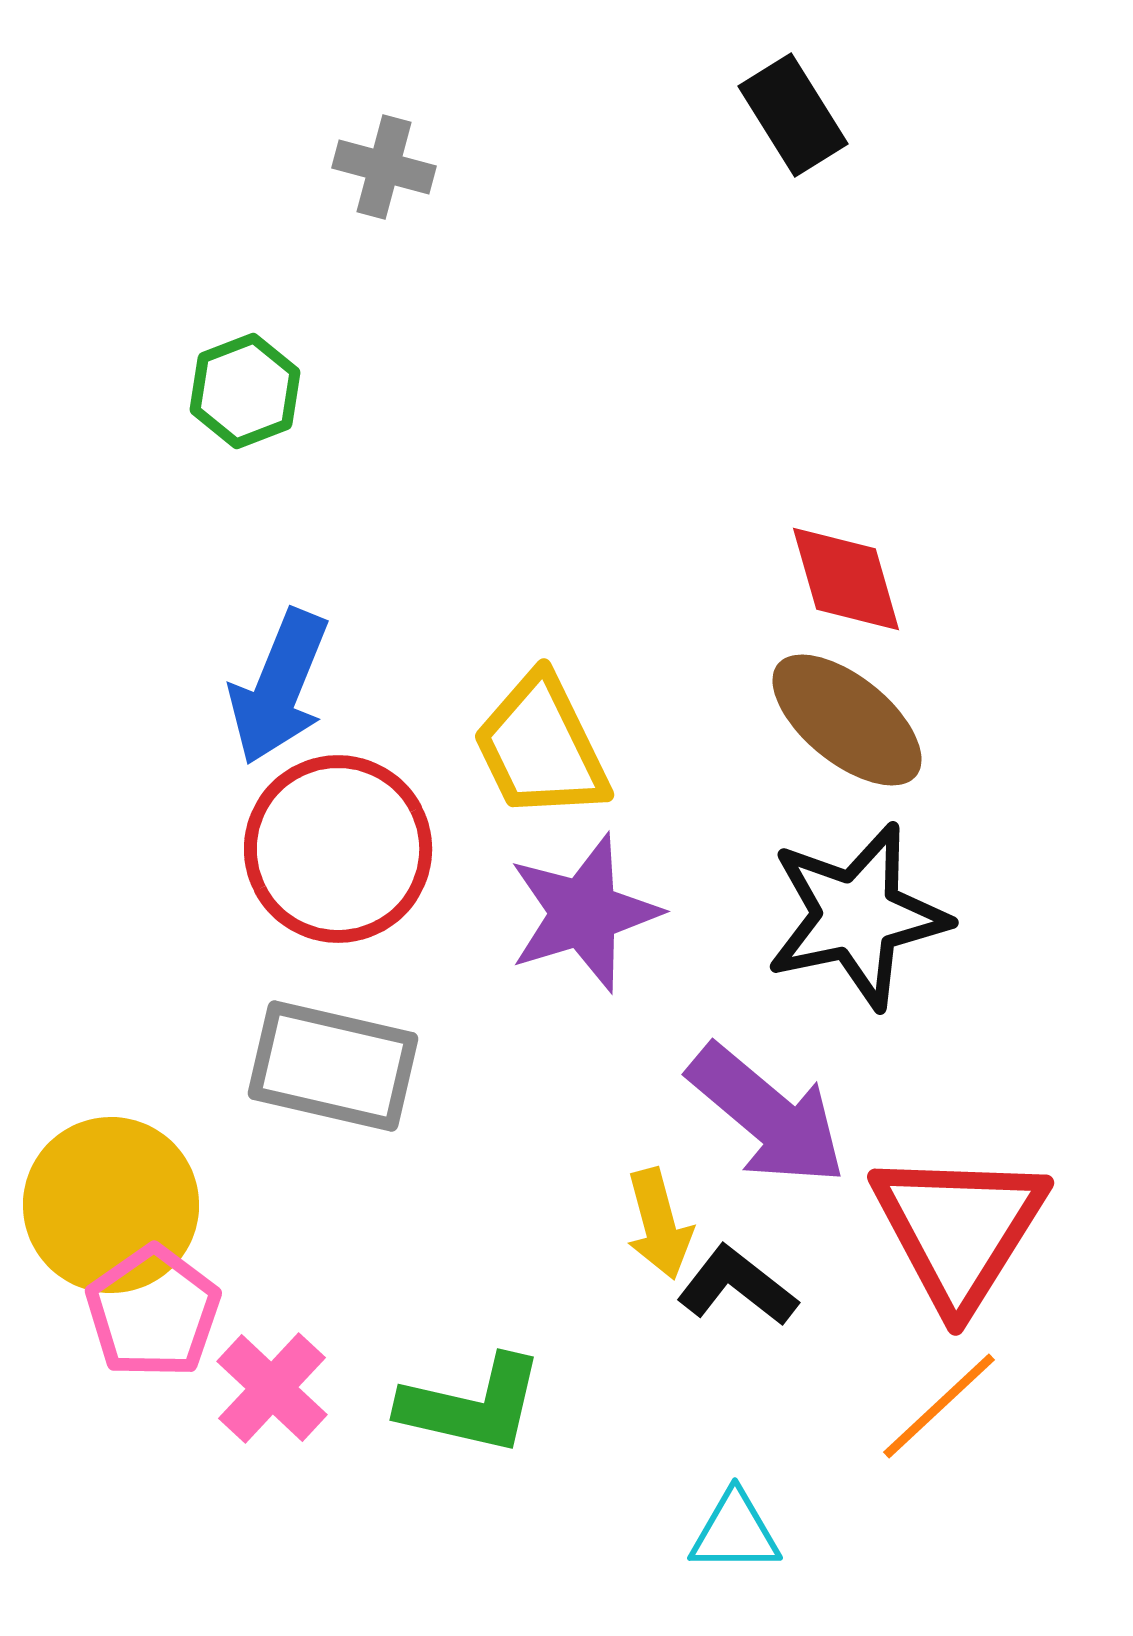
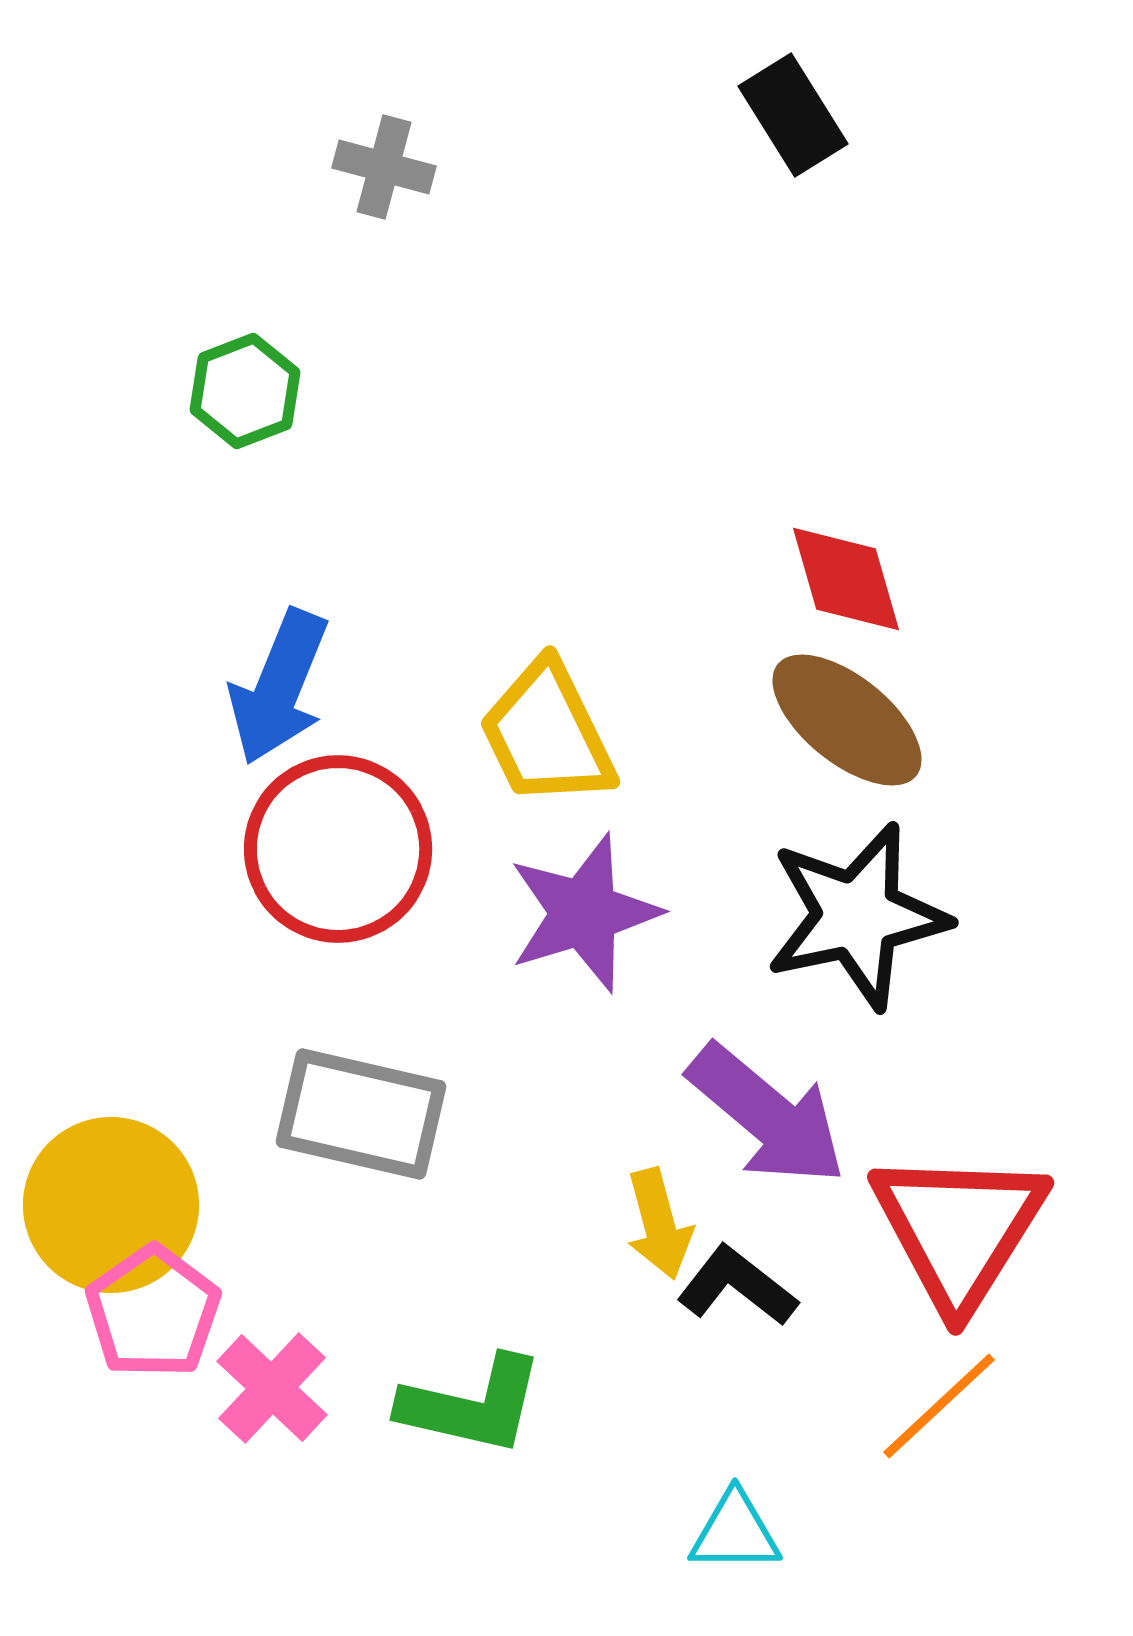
yellow trapezoid: moved 6 px right, 13 px up
gray rectangle: moved 28 px right, 48 px down
